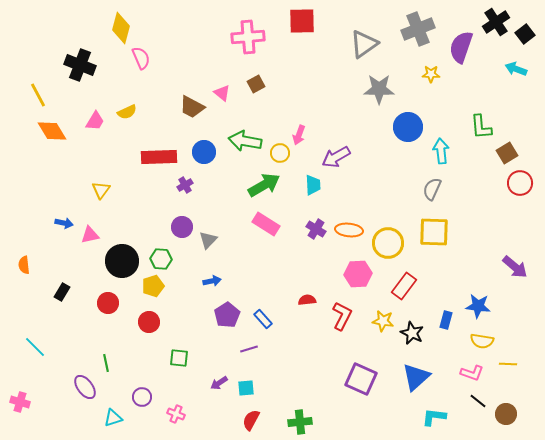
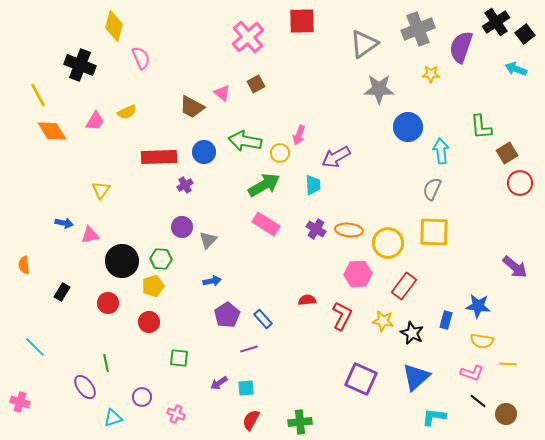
yellow diamond at (121, 28): moved 7 px left, 2 px up
pink cross at (248, 37): rotated 36 degrees counterclockwise
